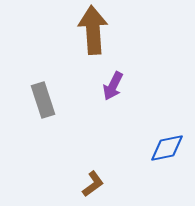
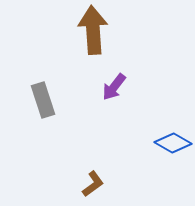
purple arrow: moved 1 px right, 1 px down; rotated 12 degrees clockwise
blue diamond: moved 6 px right, 5 px up; rotated 42 degrees clockwise
